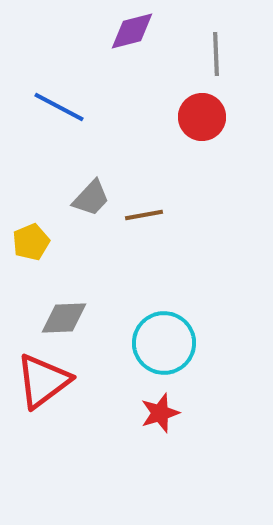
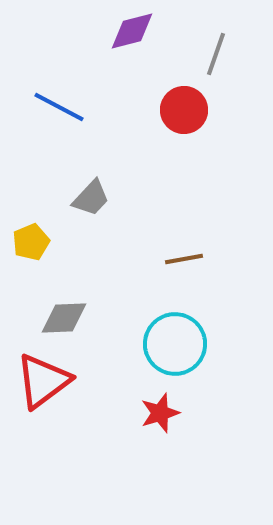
gray line: rotated 21 degrees clockwise
red circle: moved 18 px left, 7 px up
brown line: moved 40 px right, 44 px down
cyan circle: moved 11 px right, 1 px down
